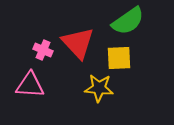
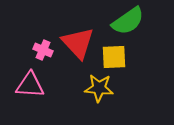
yellow square: moved 5 px left, 1 px up
